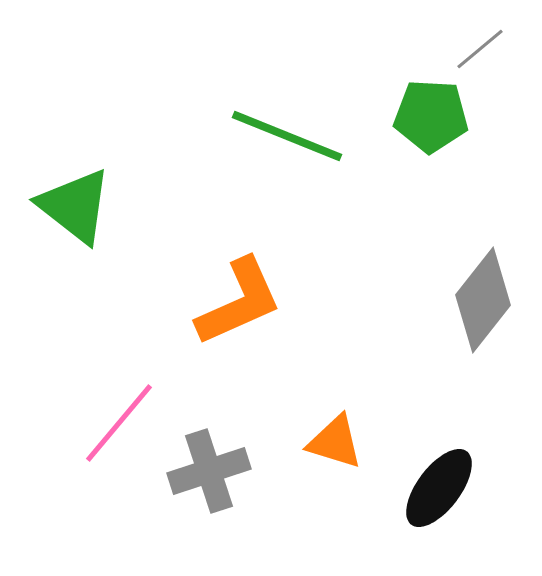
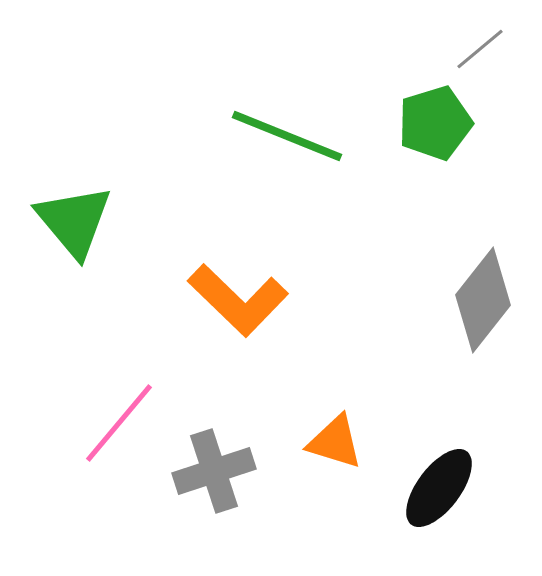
green pentagon: moved 4 px right, 7 px down; rotated 20 degrees counterclockwise
green triangle: moved 1 px left, 15 px down; rotated 12 degrees clockwise
orange L-shape: moved 1 px left, 2 px up; rotated 68 degrees clockwise
gray cross: moved 5 px right
